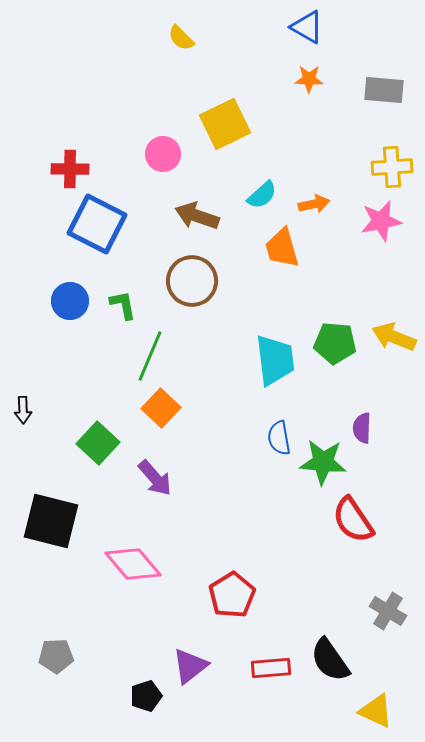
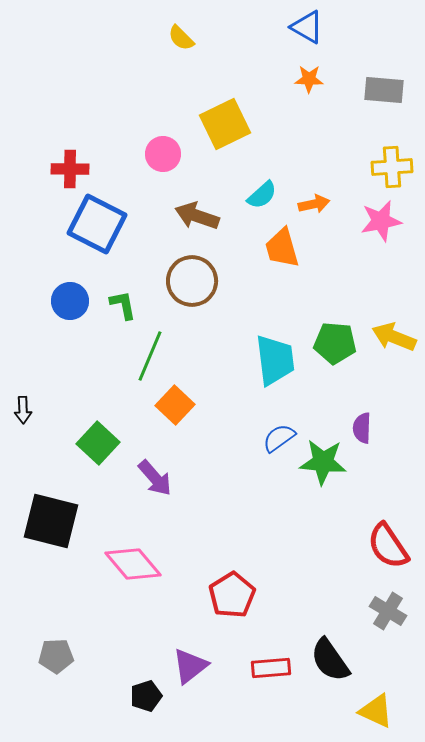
orange square: moved 14 px right, 3 px up
blue semicircle: rotated 64 degrees clockwise
red semicircle: moved 35 px right, 26 px down
